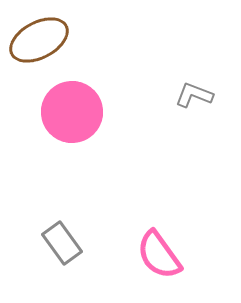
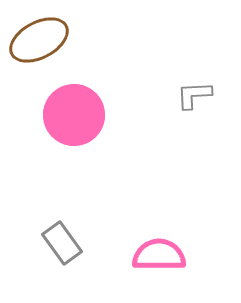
gray L-shape: rotated 24 degrees counterclockwise
pink circle: moved 2 px right, 3 px down
pink semicircle: rotated 126 degrees clockwise
